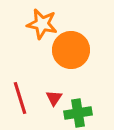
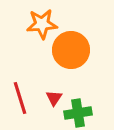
orange star: rotated 16 degrees counterclockwise
